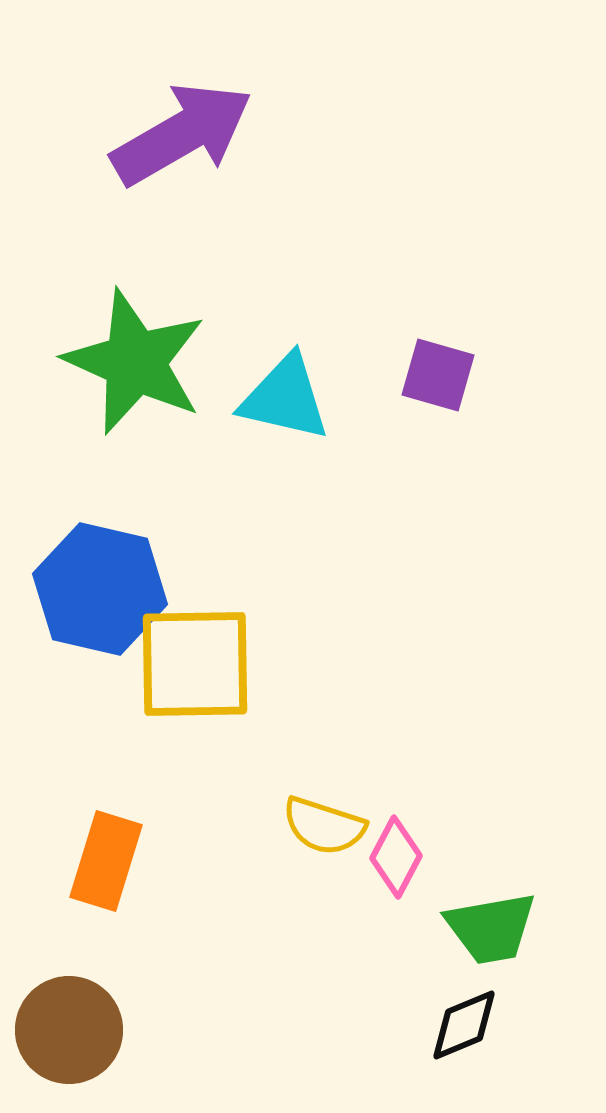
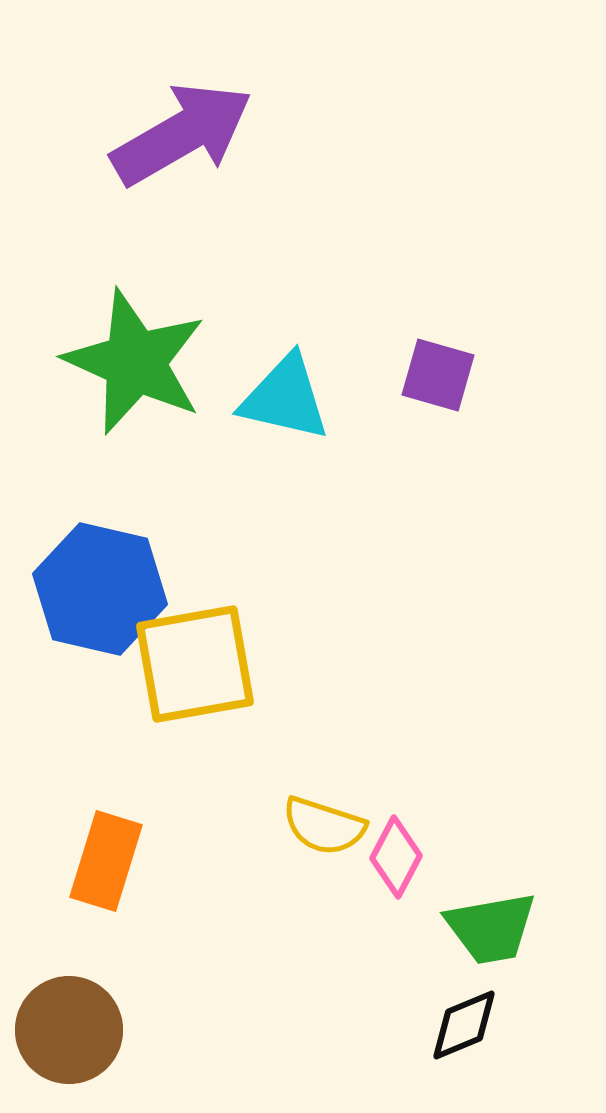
yellow square: rotated 9 degrees counterclockwise
